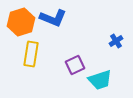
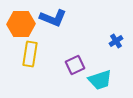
orange hexagon: moved 2 px down; rotated 16 degrees clockwise
yellow rectangle: moved 1 px left
